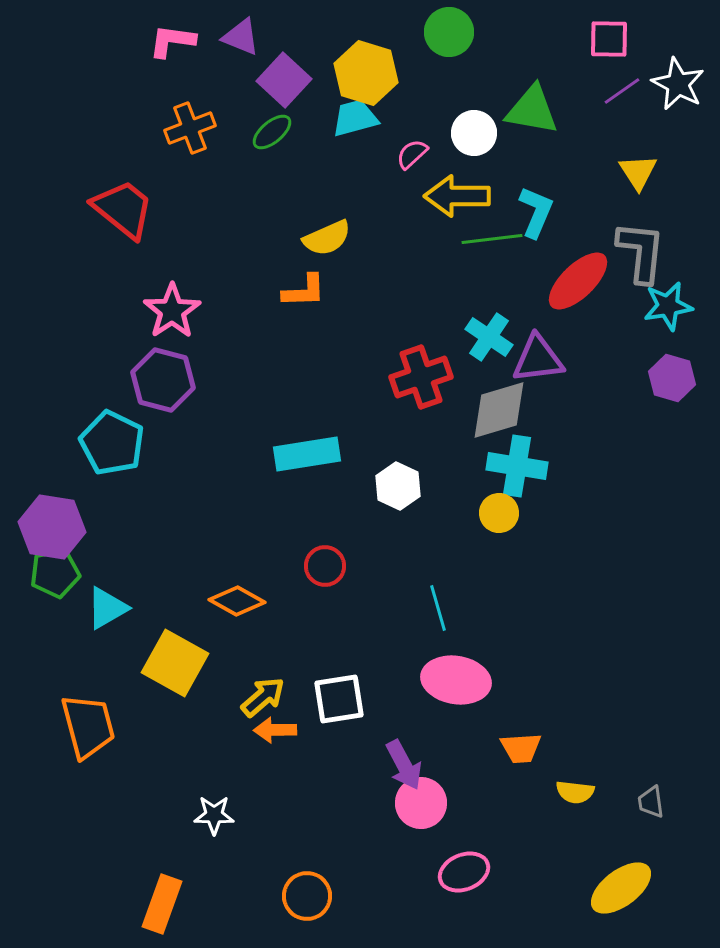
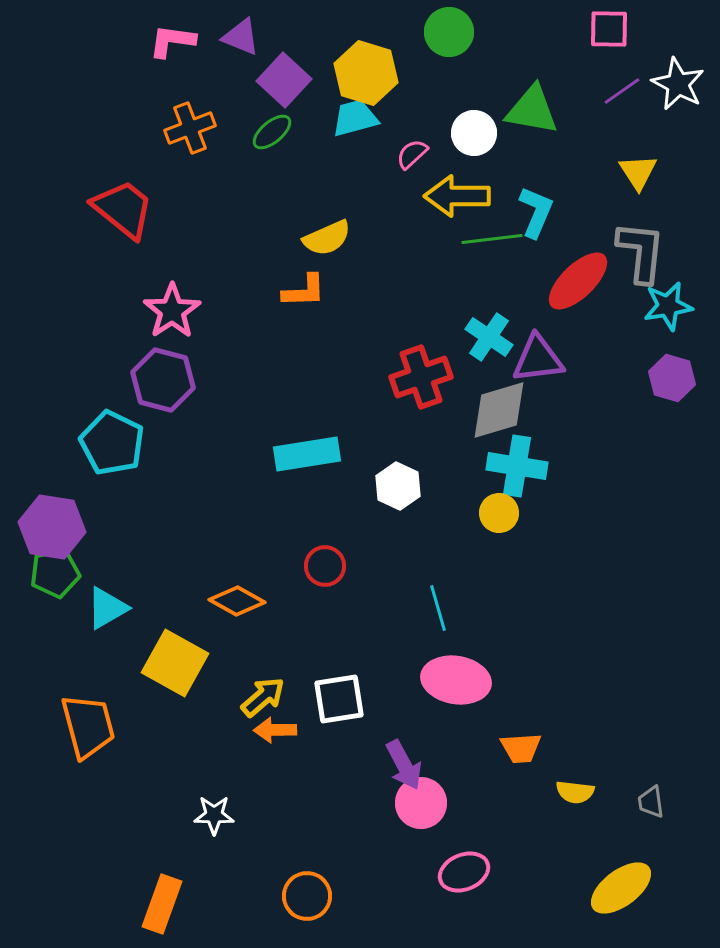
pink square at (609, 39): moved 10 px up
